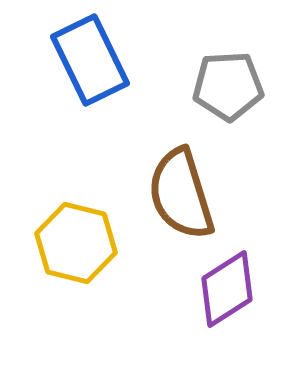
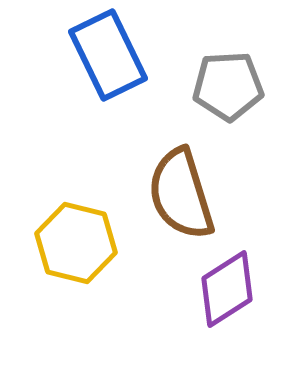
blue rectangle: moved 18 px right, 5 px up
